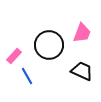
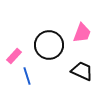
blue line: rotated 12 degrees clockwise
